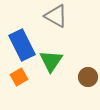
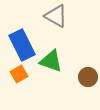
green triangle: rotated 45 degrees counterclockwise
orange square: moved 3 px up
